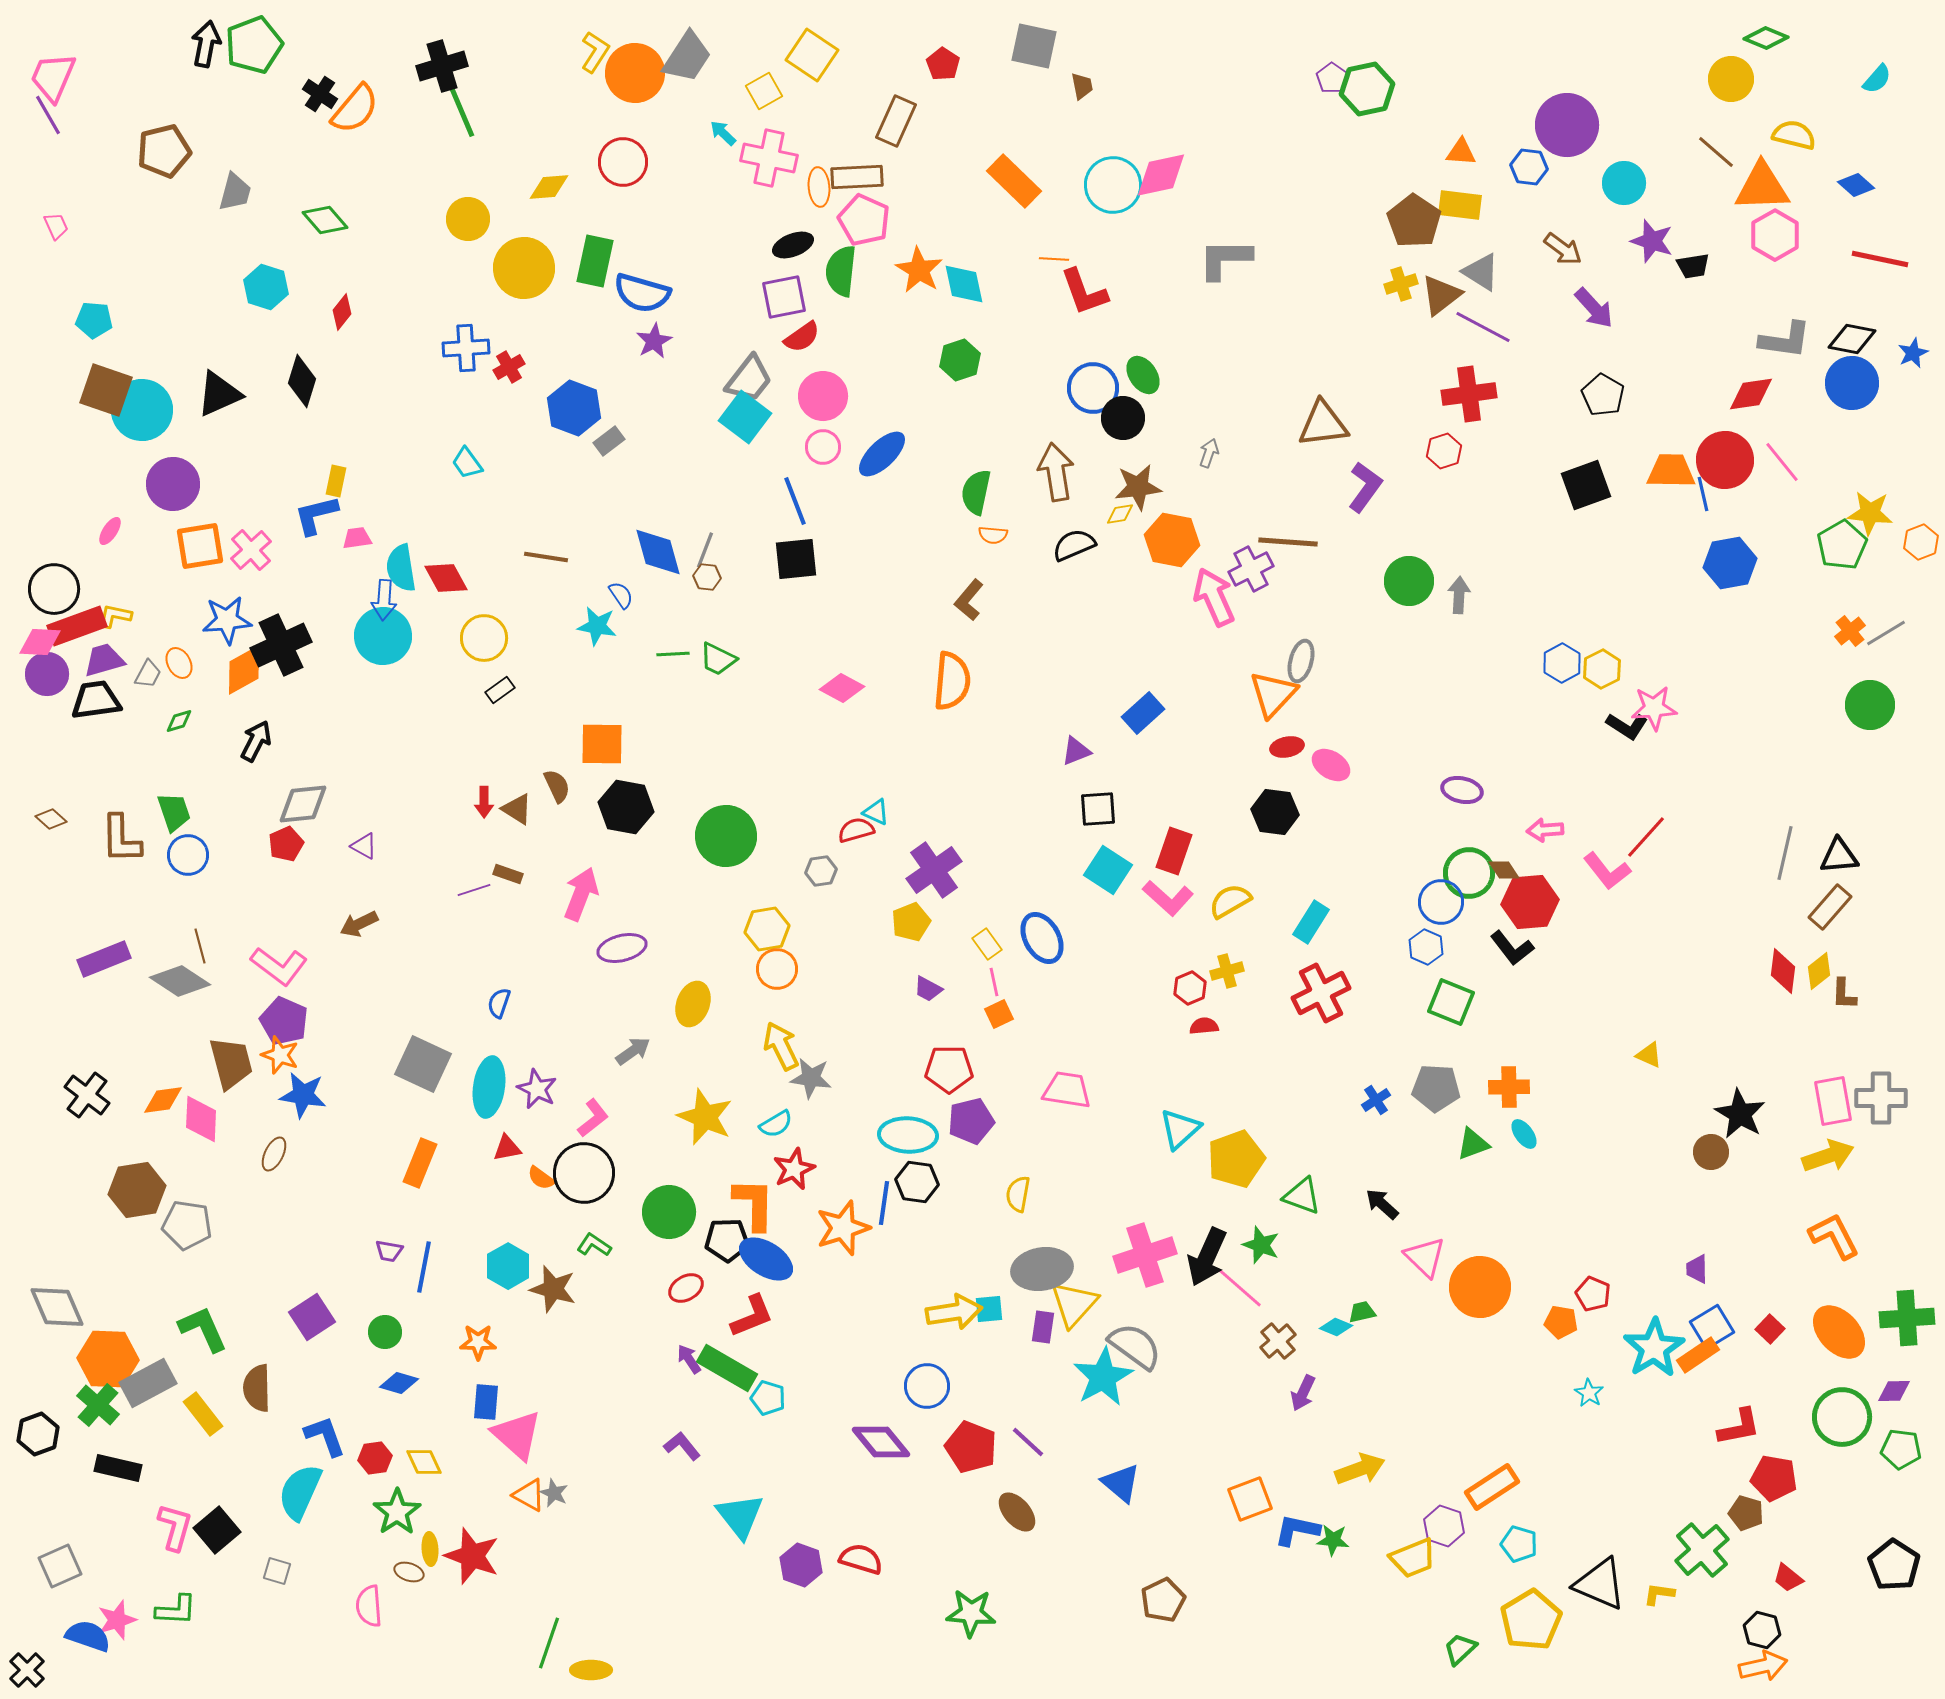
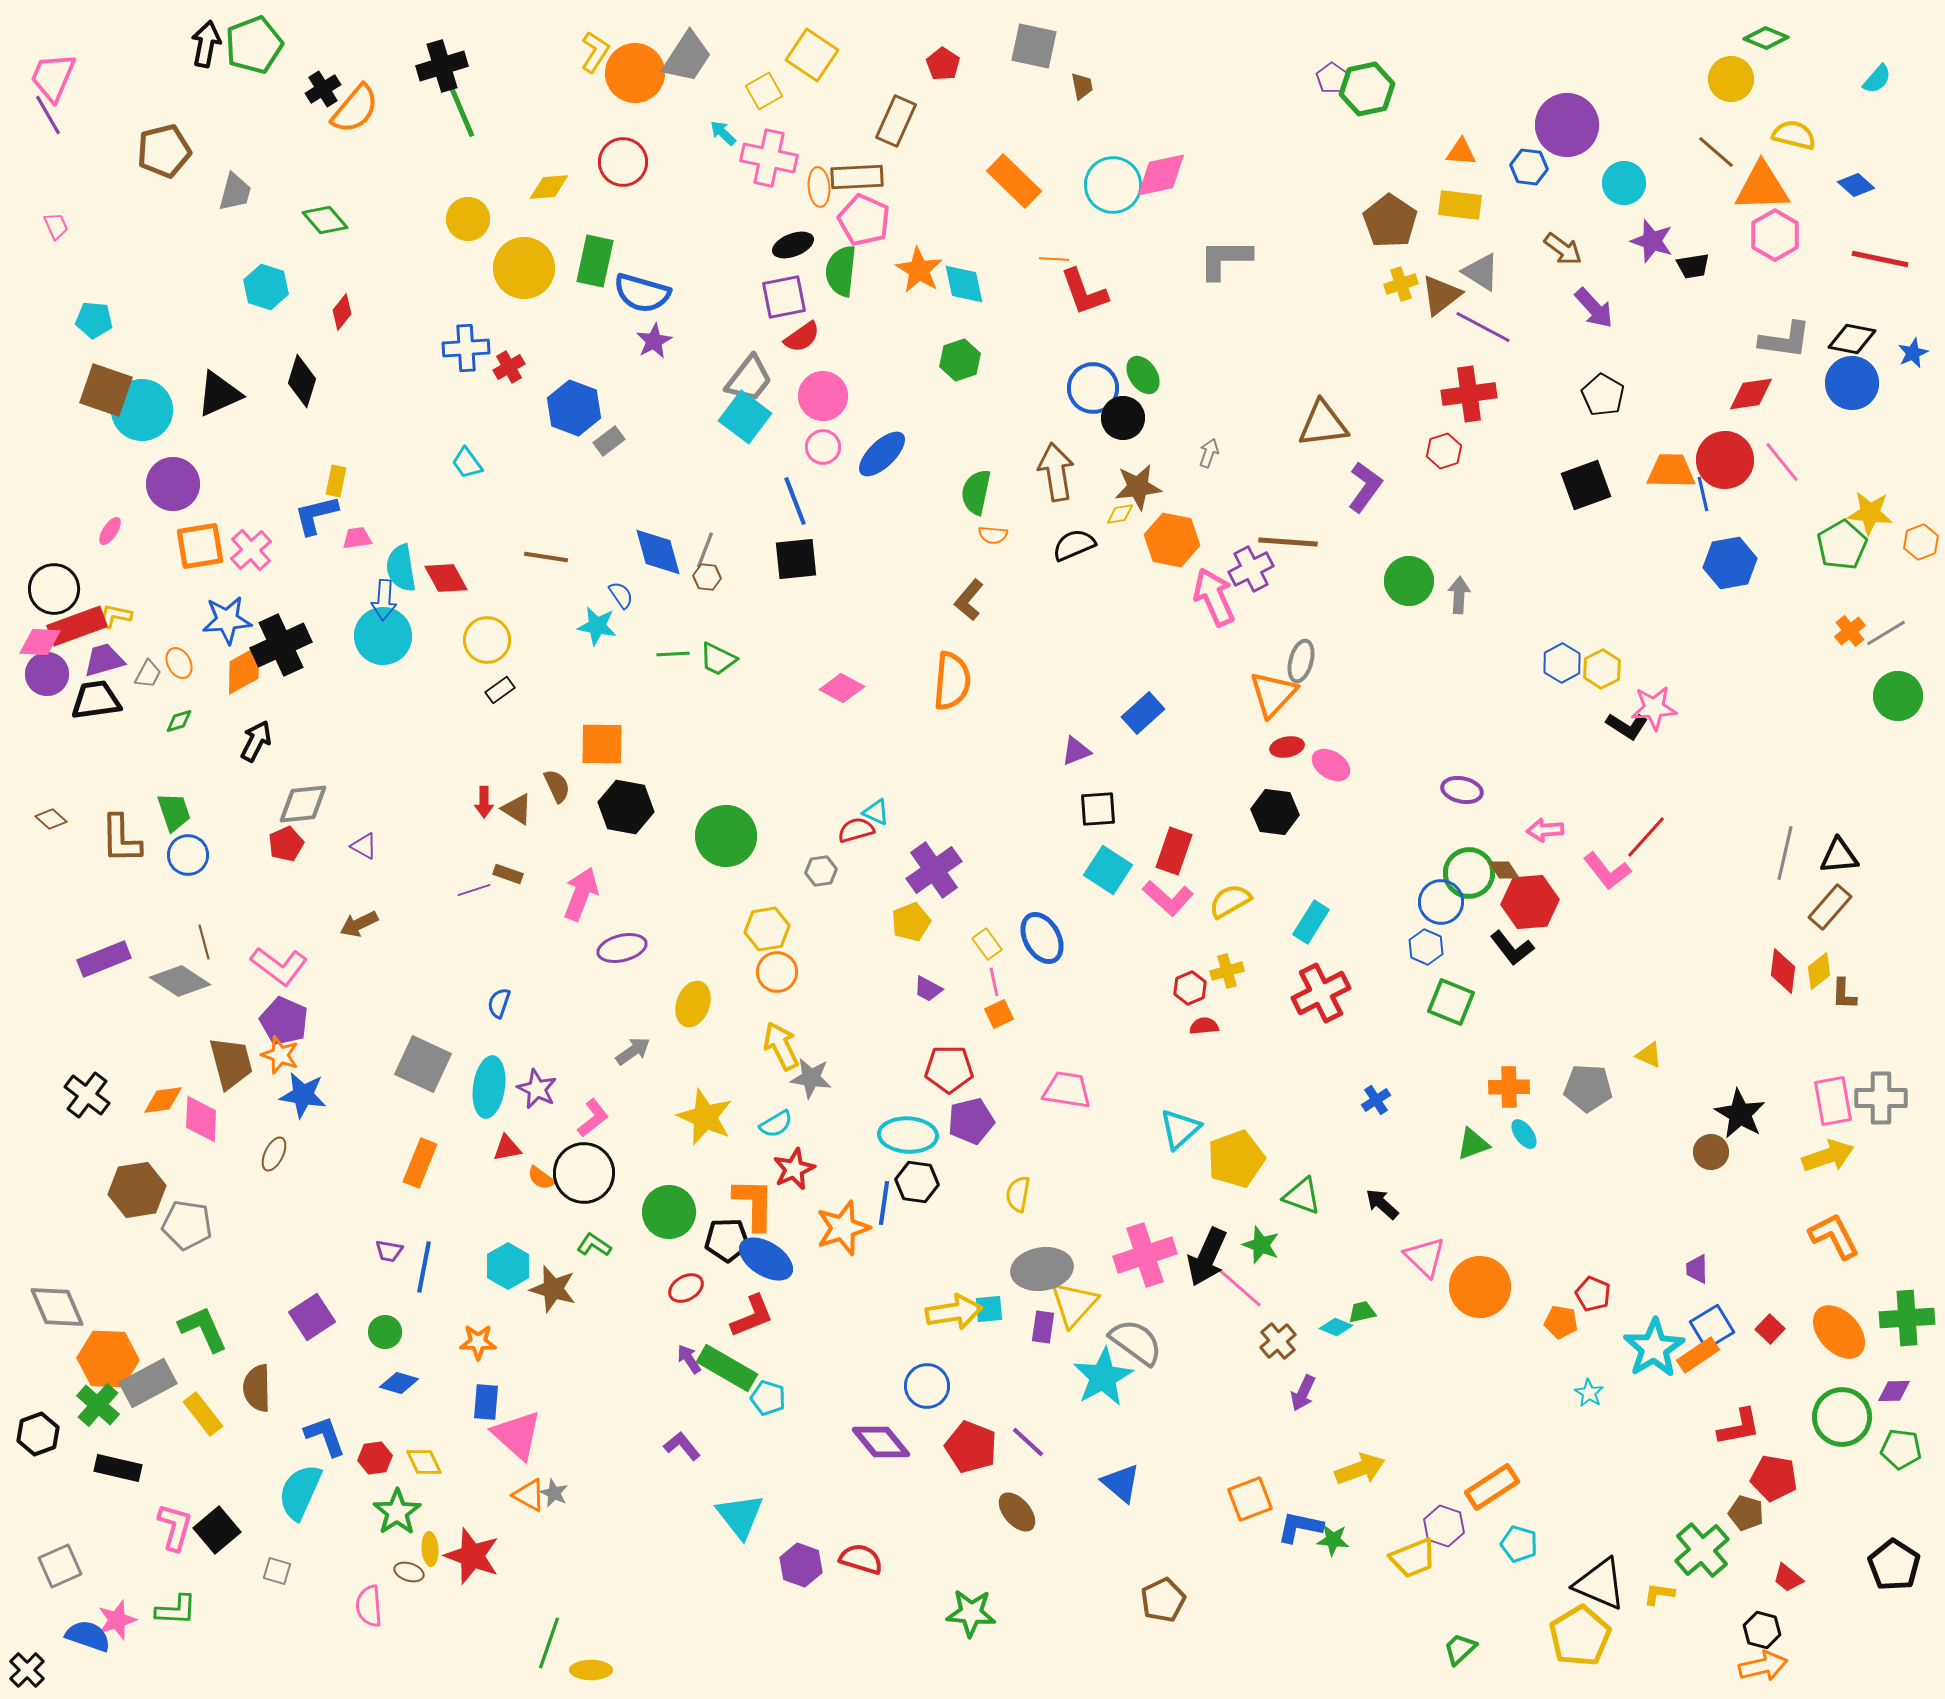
black cross at (320, 94): moved 3 px right, 5 px up; rotated 24 degrees clockwise
brown pentagon at (1414, 221): moved 24 px left
yellow circle at (484, 638): moved 3 px right, 2 px down
green circle at (1870, 705): moved 28 px right, 9 px up
brown line at (200, 946): moved 4 px right, 4 px up
orange circle at (777, 969): moved 3 px down
gray pentagon at (1436, 1088): moved 152 px right
gray semicircle at (1135, 1346): moved 1 px right, 4 px up
blue L-shape at (1297, 1530): moved 3 px right, 3 px up
yellow pentagon at (1531, 1620): moved 49 px right, 16 px down
